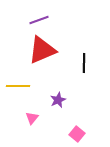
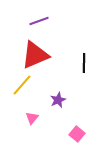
purple line: moved 1 px down
red triangle: moved 7 px left, 5 px down
yellow line: moved 4 px right, 1 px up; rotated 50 degrees counterclockwise
